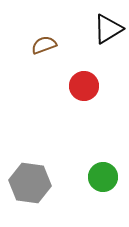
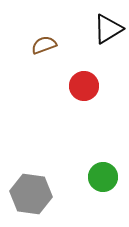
gray hexagon: moved 1 px right, 11 px down
